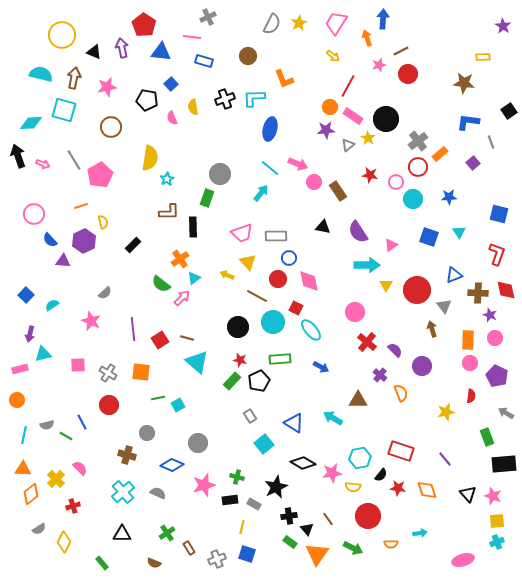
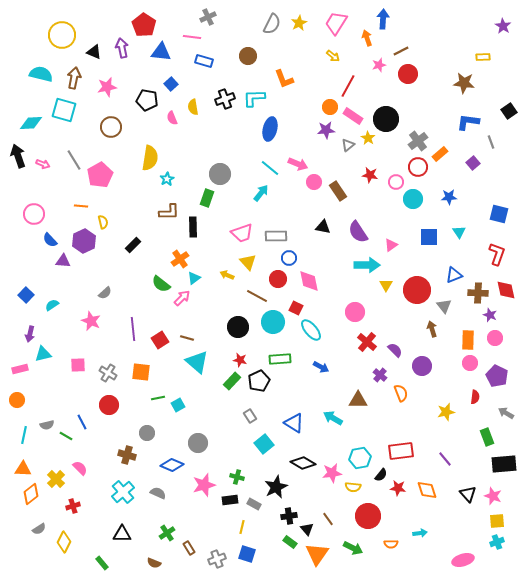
orange line at (81, 206): rotated 24 degrees clockwise
blue square at (429, 237): rotated 18 degrees counterclockwise
red semicircle at (471, 396): moved 4 px right, 1 px down
red rectangle at (401, 451): rotated 25 degrees counterclockwise
